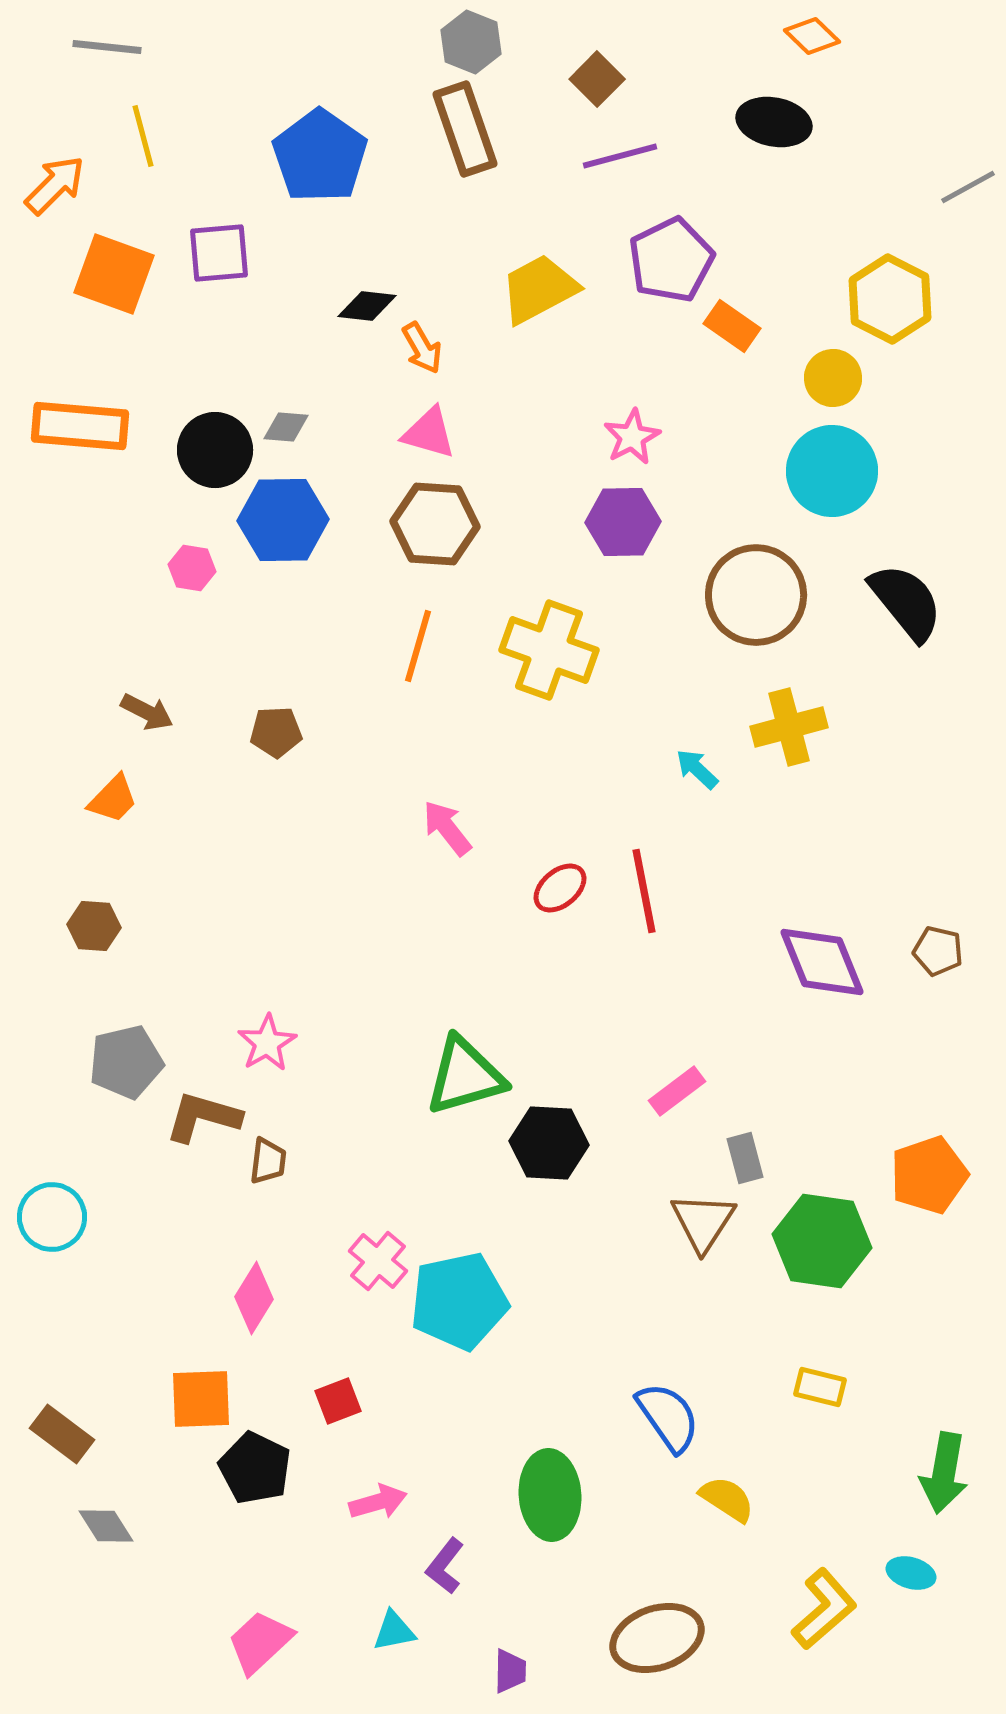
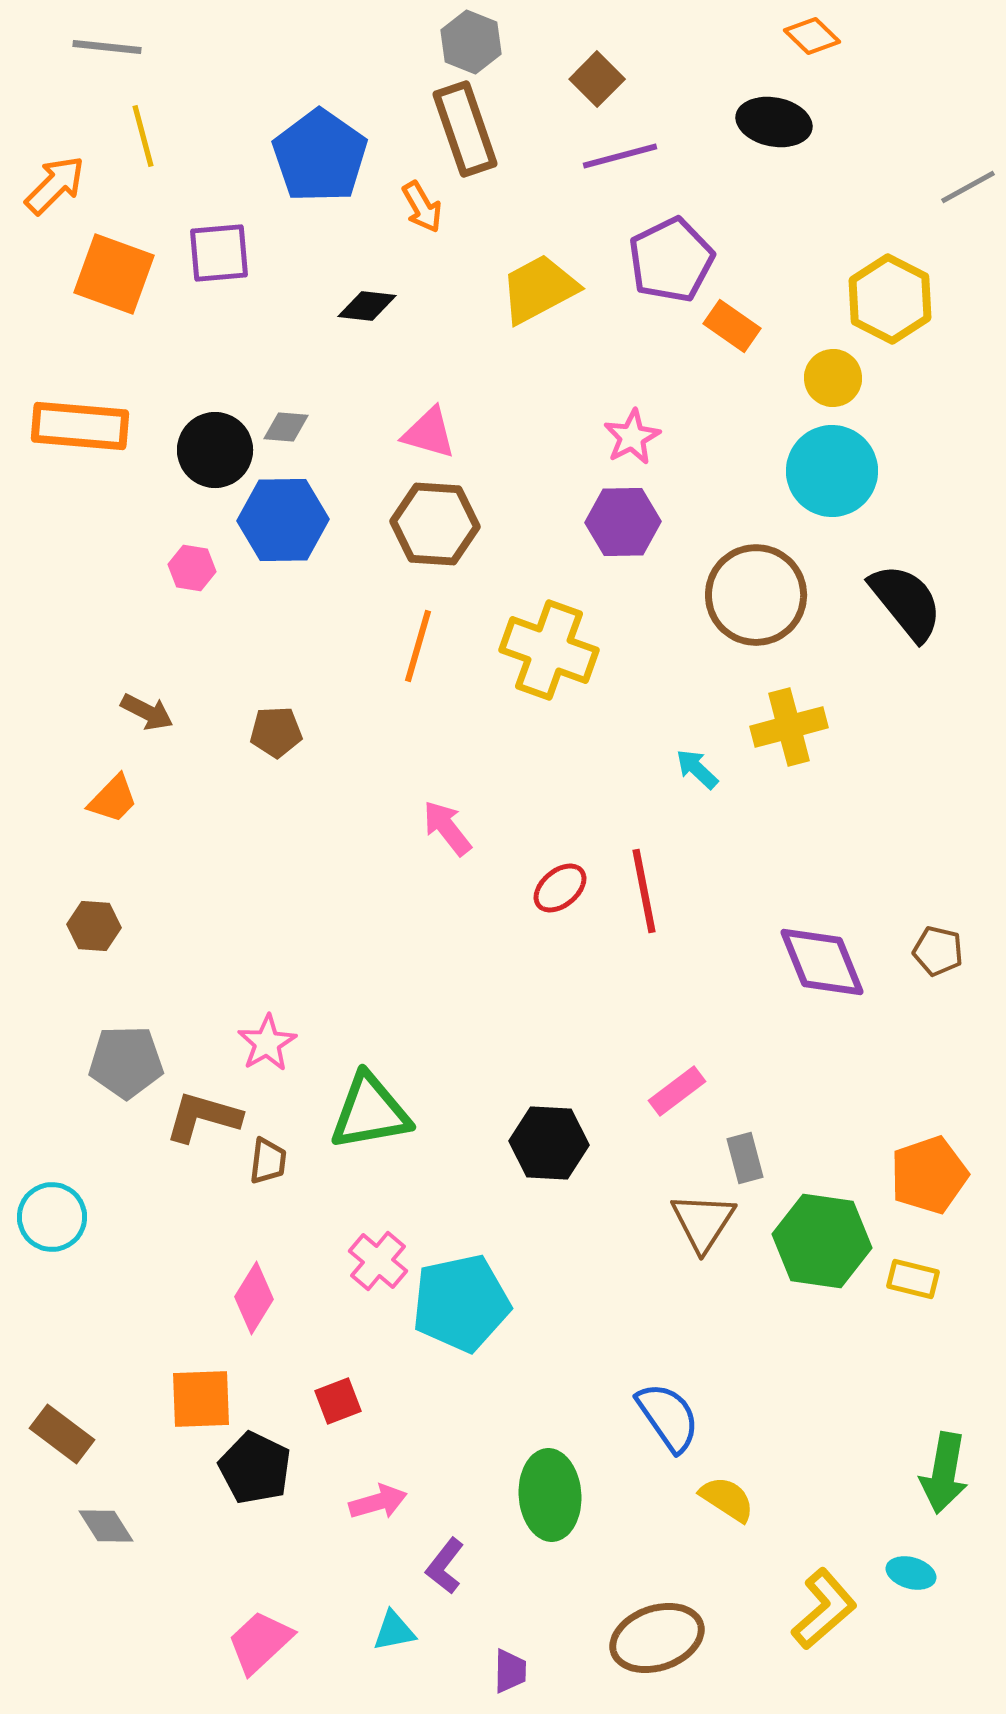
orange arrow at (422, 348): moved 141 px up
gray pentagon at (126, 1062): rotated 12 degrees clockwise
green triangle at (465, 1076): moved 95 px left, 36 px down; rotated 6 degrees clockwise
cyan pentagon at (459, 1301): moved 2 px right, 2 px down
yellow rectangle at (820, 1387): moved 93 px right, 108 px up
